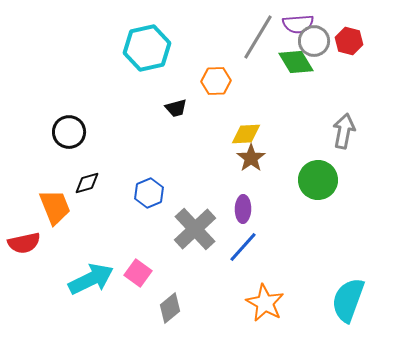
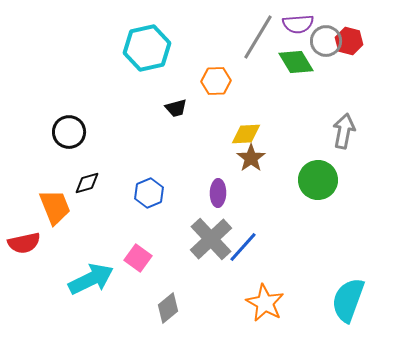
gray circle: moved 12 px right
purple ellipse: moved 25 px left, 16 px up
gray cross: moved 16 px right, 10 px down
pink square: moved 15 px up
gray diamond: moved 2 px left
